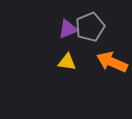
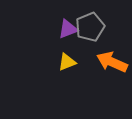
yellow triangle: rotated 30 degrees counterclockwise
